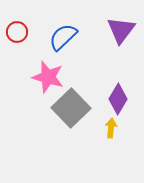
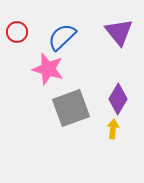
purple triangle: moved 2 px left, 2 px down; rotated 16 degrees counterclockwise
blue semicircle: moved 1 px left
pink star: moved 8 px up
gray square: rotated 24 degrees clockwise
yellow arrow: moved 2 px right, 1 px down
